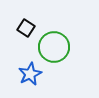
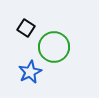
blue star: moved 2 px up
